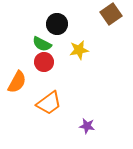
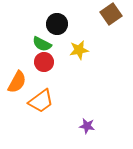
orange trapezoid: moved 8 px left, 2 px up
